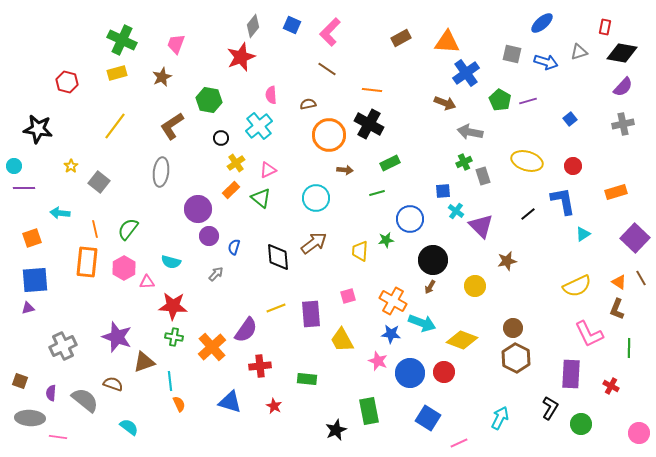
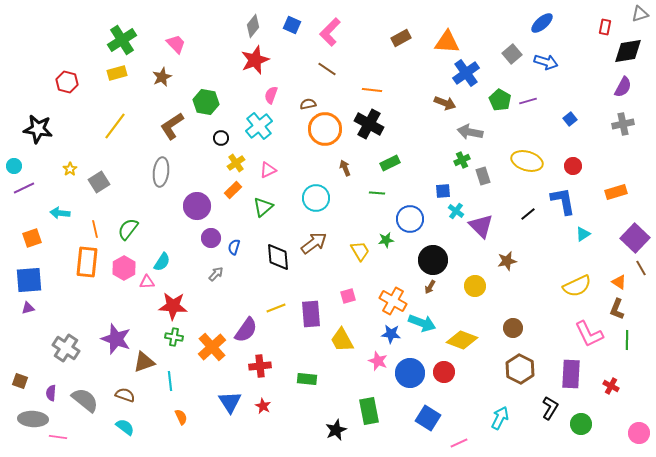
green cross at (122, 40): rotated 32 degrees clockwise
pink trapezoid at (176, 44): rotated 115 degrees clockwise
gray triangle at (579, 52): moved 61 px right, 38 px up
black diamond at (622, 53): moved 6 px right, 2 px up; rotated 20 degrees counterclockwise
gray square at (512, 54): rotated 36 degrees clockwise
red star at (241, 57): moved 14 px right, 3 px down
purple semicircle at (623, 87): rotated 15 degrees counterclockwise
pink semicircle at (271, 95): rotated 24 degrees clockwise
green hexagon at (209, 100): moved 3 px left, 2 px down
orange circle at (329, 135): moved 4 px left, 6 px up
green cross at (464, 162): moved 2 px left, 2 px up
yellow star at (71, 166): moved 1 px left, 3 px down
brown arrow at (345, 170): moved 2 px up; rotated 119 degrees counterclockwise
gray square at (99, 182): rotated 20 degrees clockwise
purple line at (24, 188): rotated 25 degrees counterclockwise
orange rectangle at (231, 190): moved 2 px right
green line at (377, 193): rotated 21 degrees clockwise
green triangle at (261, 198): moved 2 px right, 9 px down; rotated 40 degrees clockwise
purple circle at (198, 209): moved 1 px left, 3 px up
purple circle at (209, 236): moved 2 px right, 2 px down
yellow trapezoid at (360, 251): rotated 145 degrees clockwise
cyan semicircle at (171, 262): moved 9 px left; rotated 72 degrees counterclockwise
brown line at (641, 278): moved 10 px up
blue square at (35, 280): moved 6 px left
purple star at (117, 337): moved 1 px left, 2 px down
gray cross at (63, 346): moved 3 px right, 2 px down; rotated 32 degrees counterclockwise
green line at (629, 348): moved 2 px left, 8 px up
brown hexagon at (516, 358): moved 4 px right, 11 px down
brown semicircle at (113, 384): moved 12 px right, 11 px down
blue triangle at (230, 402): rotated 40 degrees clockwise
orange semicircle at (179, 404): moved 2 px right, 13 px down
red star at (274, 406): moved 11 px left
gray ellipse at (30, 418): moved 3 px right, 1 px down
cyan semicircle at (129, 427): moved 4 px left
